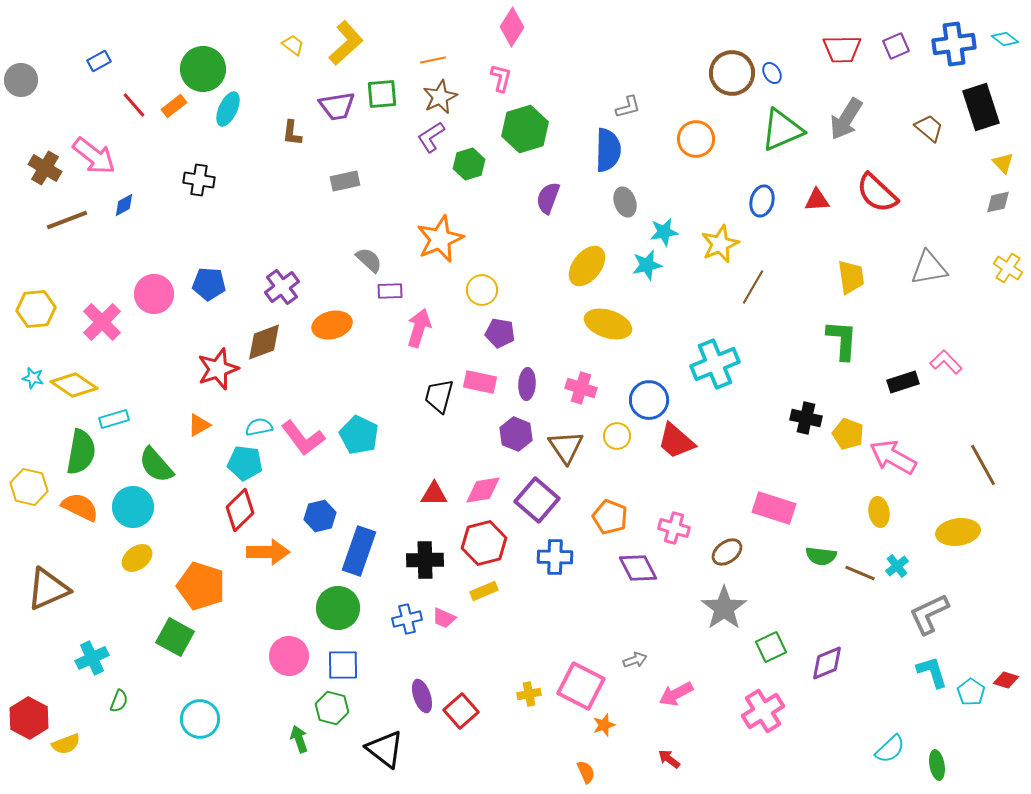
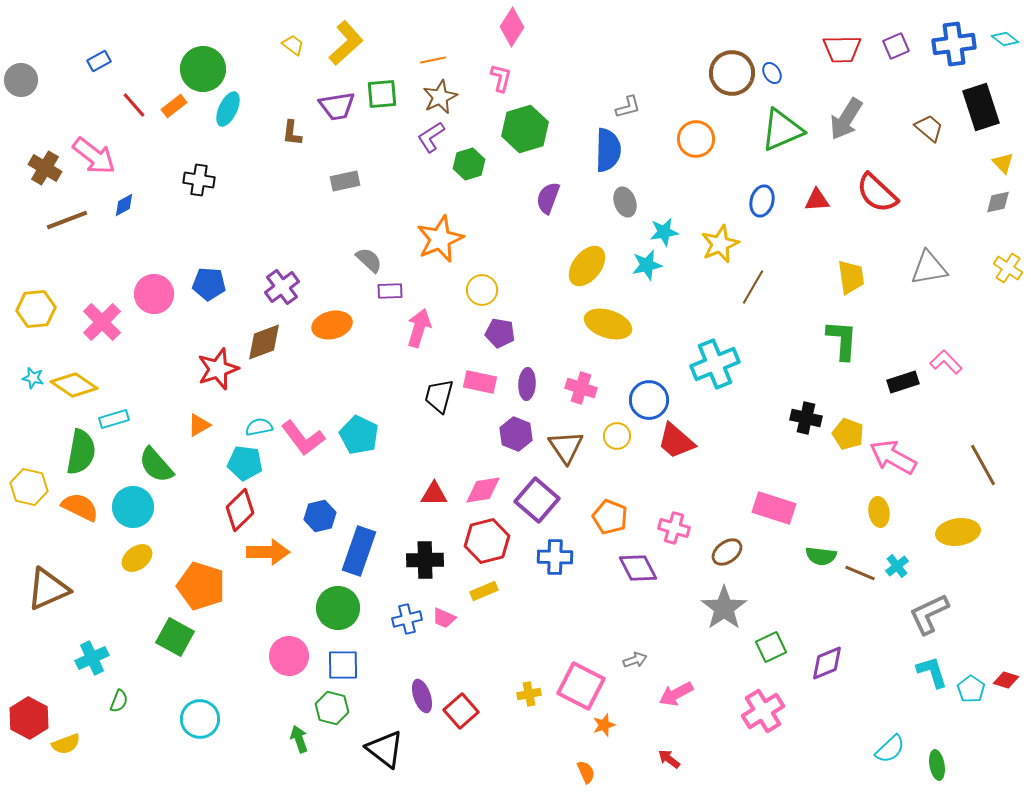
red hexagon at (484, 543): moved 3 px right, 2 px up
cyan pentagon at (971, 692): moved 3 px up
